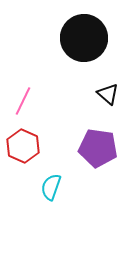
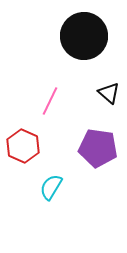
black circle: moved 2 px up
black triangle: moved 1 px right, 1 px up
pink line: moved 27 px right
cyan semicircle: rotated 12 degrees clockwise
